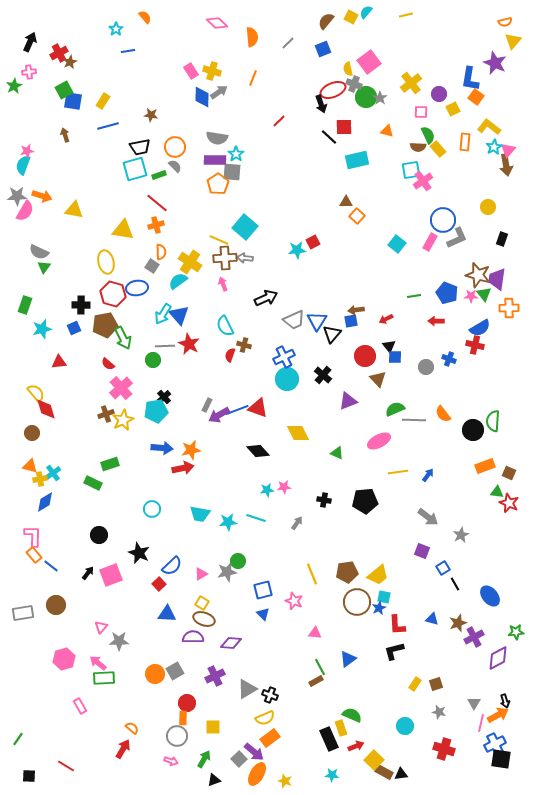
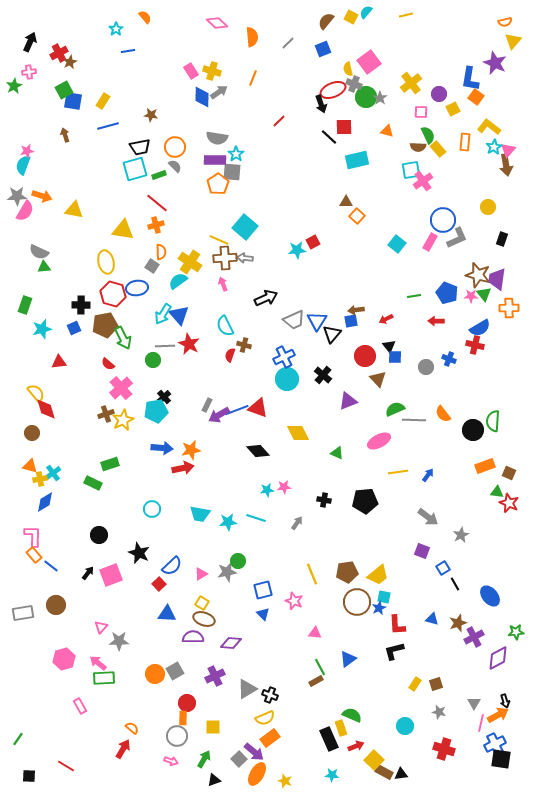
green triangle at (44, 267): rotated 48 degrees clockwise
